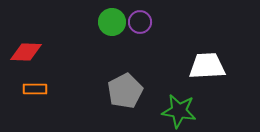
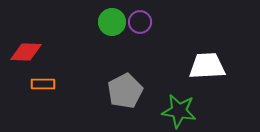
orange rectangle: moved 8 px right, 5 px up
